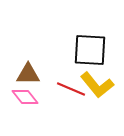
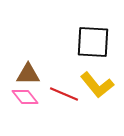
black square: moved 3 px right, 8 px up
red line: moved 7 px left, 5 px down
